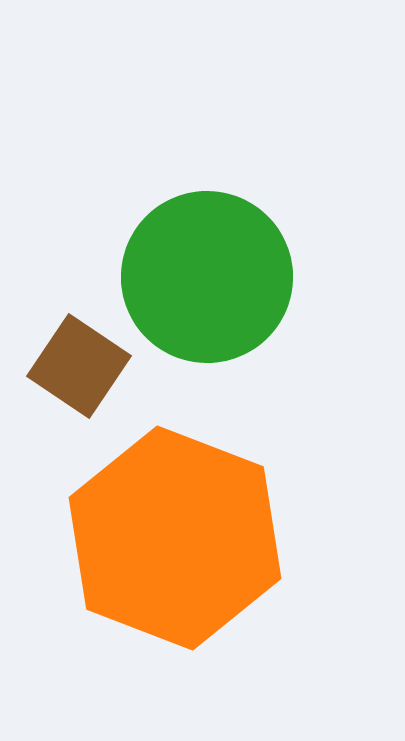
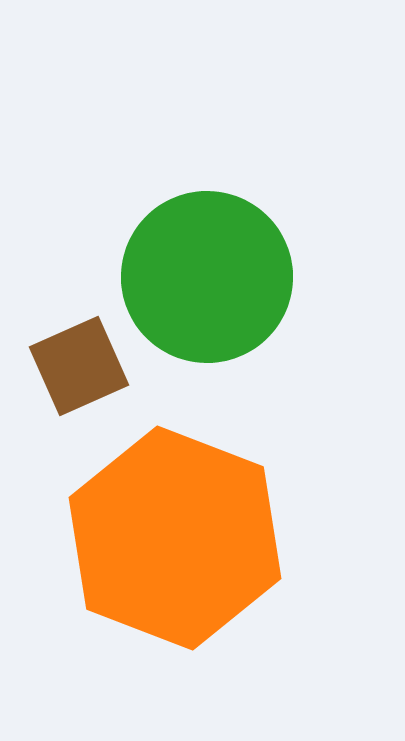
brown square: rotated 32 degrees clockwise
